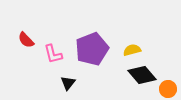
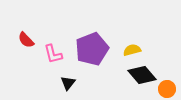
orange circle: moved 1 px left
